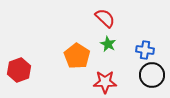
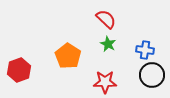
red semicircle: moved 1 px right, 1 px down
orange pentagon: moved 9 px left
